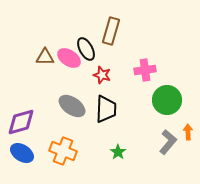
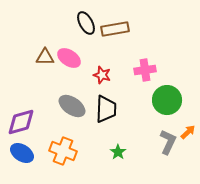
brown rectangle: moved 4 px right, 2 px up; rotated 64 degrees clockwise
black ellipse: moved 26 px up
orange arrow: rotated 49 degrees clockwise
gray L-shape: rotated 15 degrees counterclockwise
